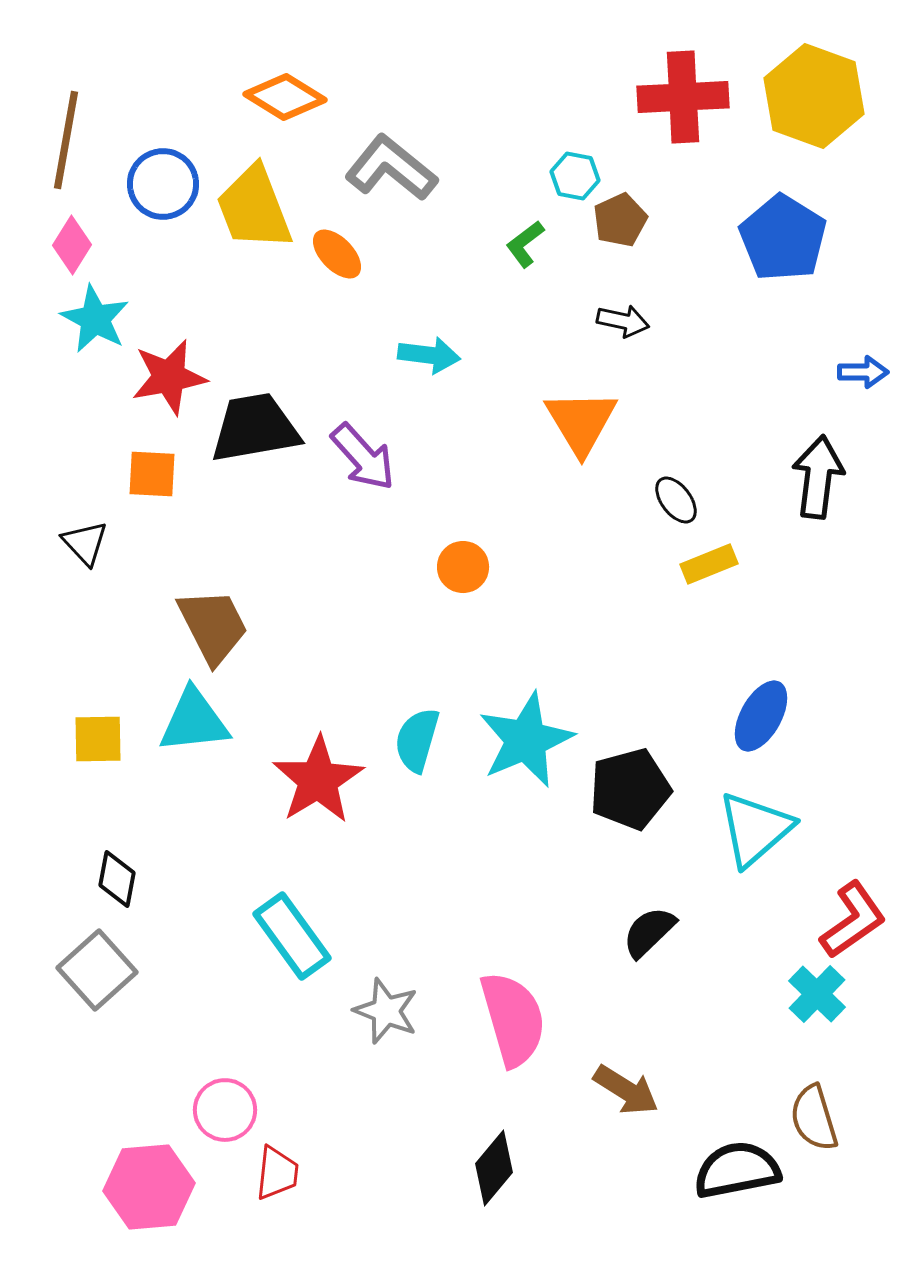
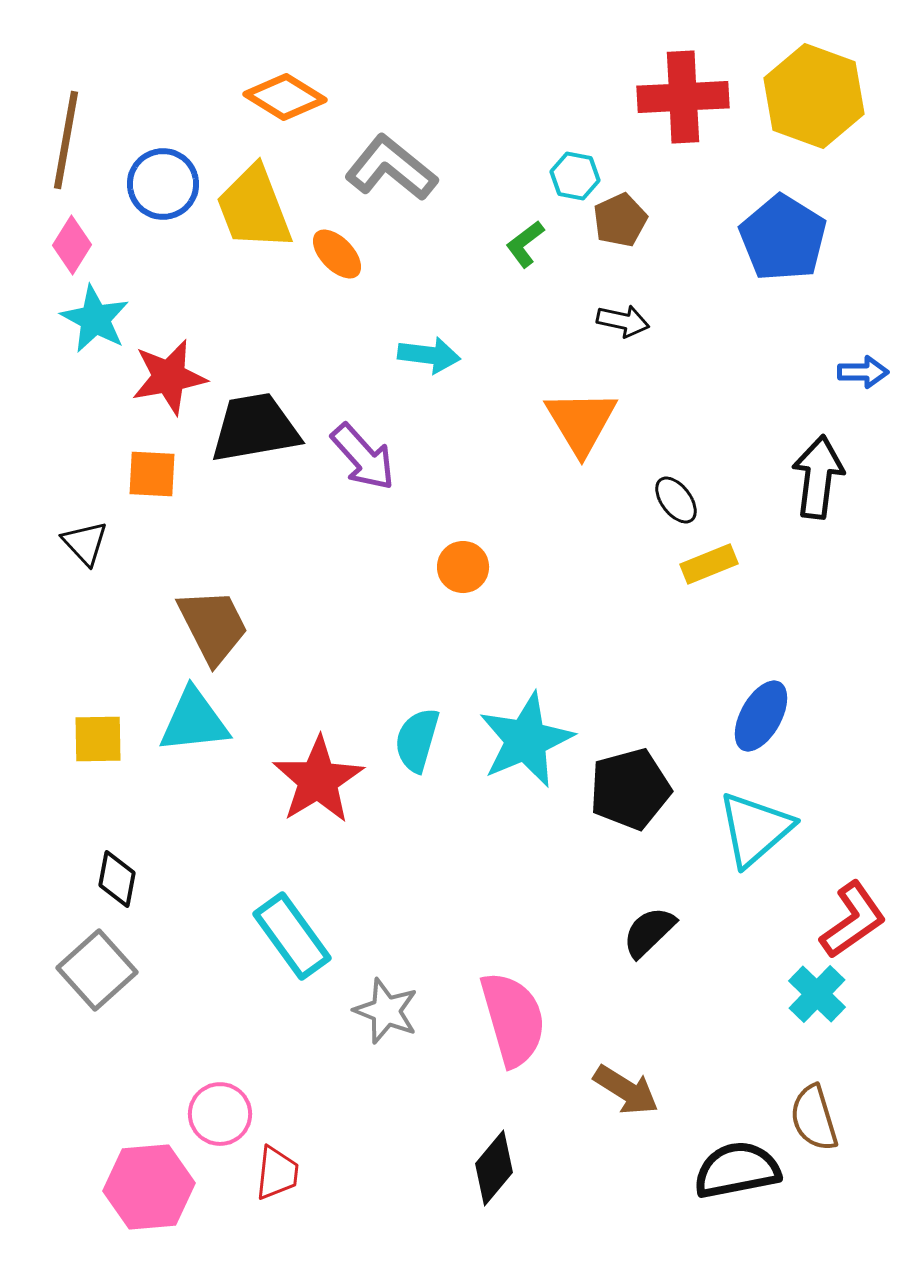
pink circle at (225, 1110): moved 5 px left, 4 px down
